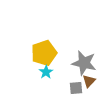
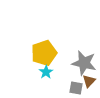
gray square: rotated 16 degrees clockwise
